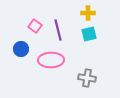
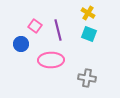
yellow cross: rotated 32 degrees clockwise
cyan square: rotated 35 degrees clockwise
blue circle: moved 5 px up
